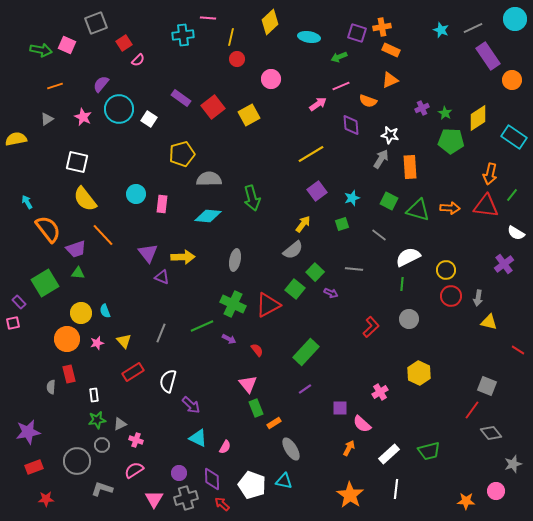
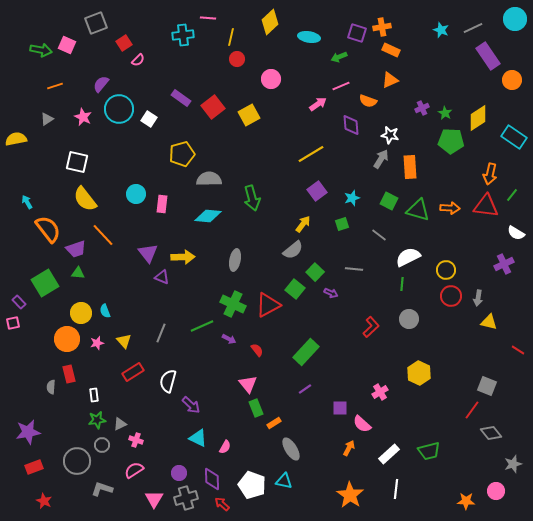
purple cross at (504, 264): rotated 12 degrees clockwise
red star at (46, 499): moved 2 px left, 2 px down; rotated 28 degrees clockwise
